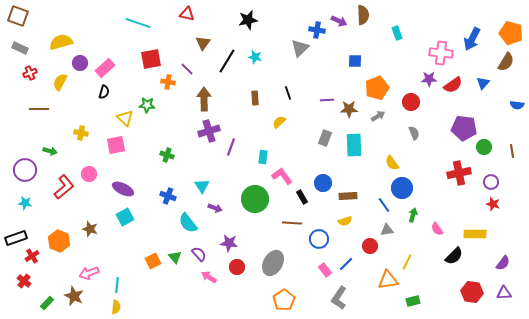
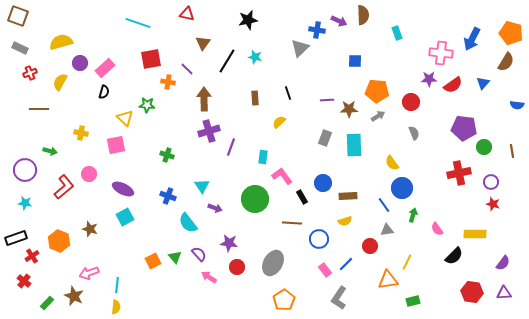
orange pentagon at (377, 88): moved 3 px down; rotated 25 degrees clockwise
